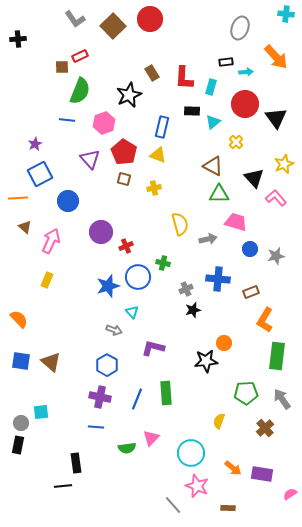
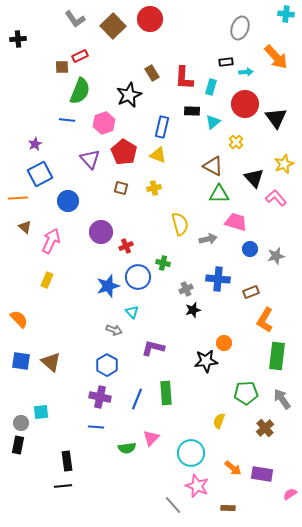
brown square at (124, 179): moved 3 px left, 9 px down
black rectangle at (76, 463): moved 9 px left, 2 px up
